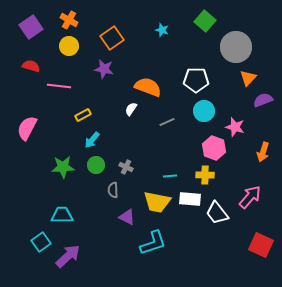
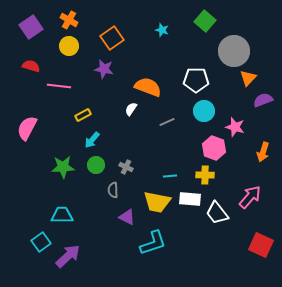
gray circle: moved 2 px left, 4 px down
